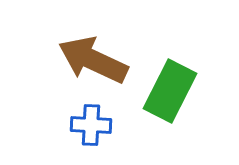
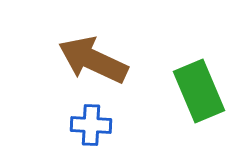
green rectangle: moved 29 px right; rotated 50 degrees counterclockwise
